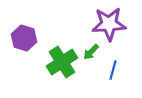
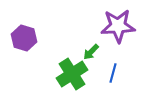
purple star: moved 9 px right, 2 px down
green cross: moved 10 px right, 12 px down
blue line: moved 3 px down
